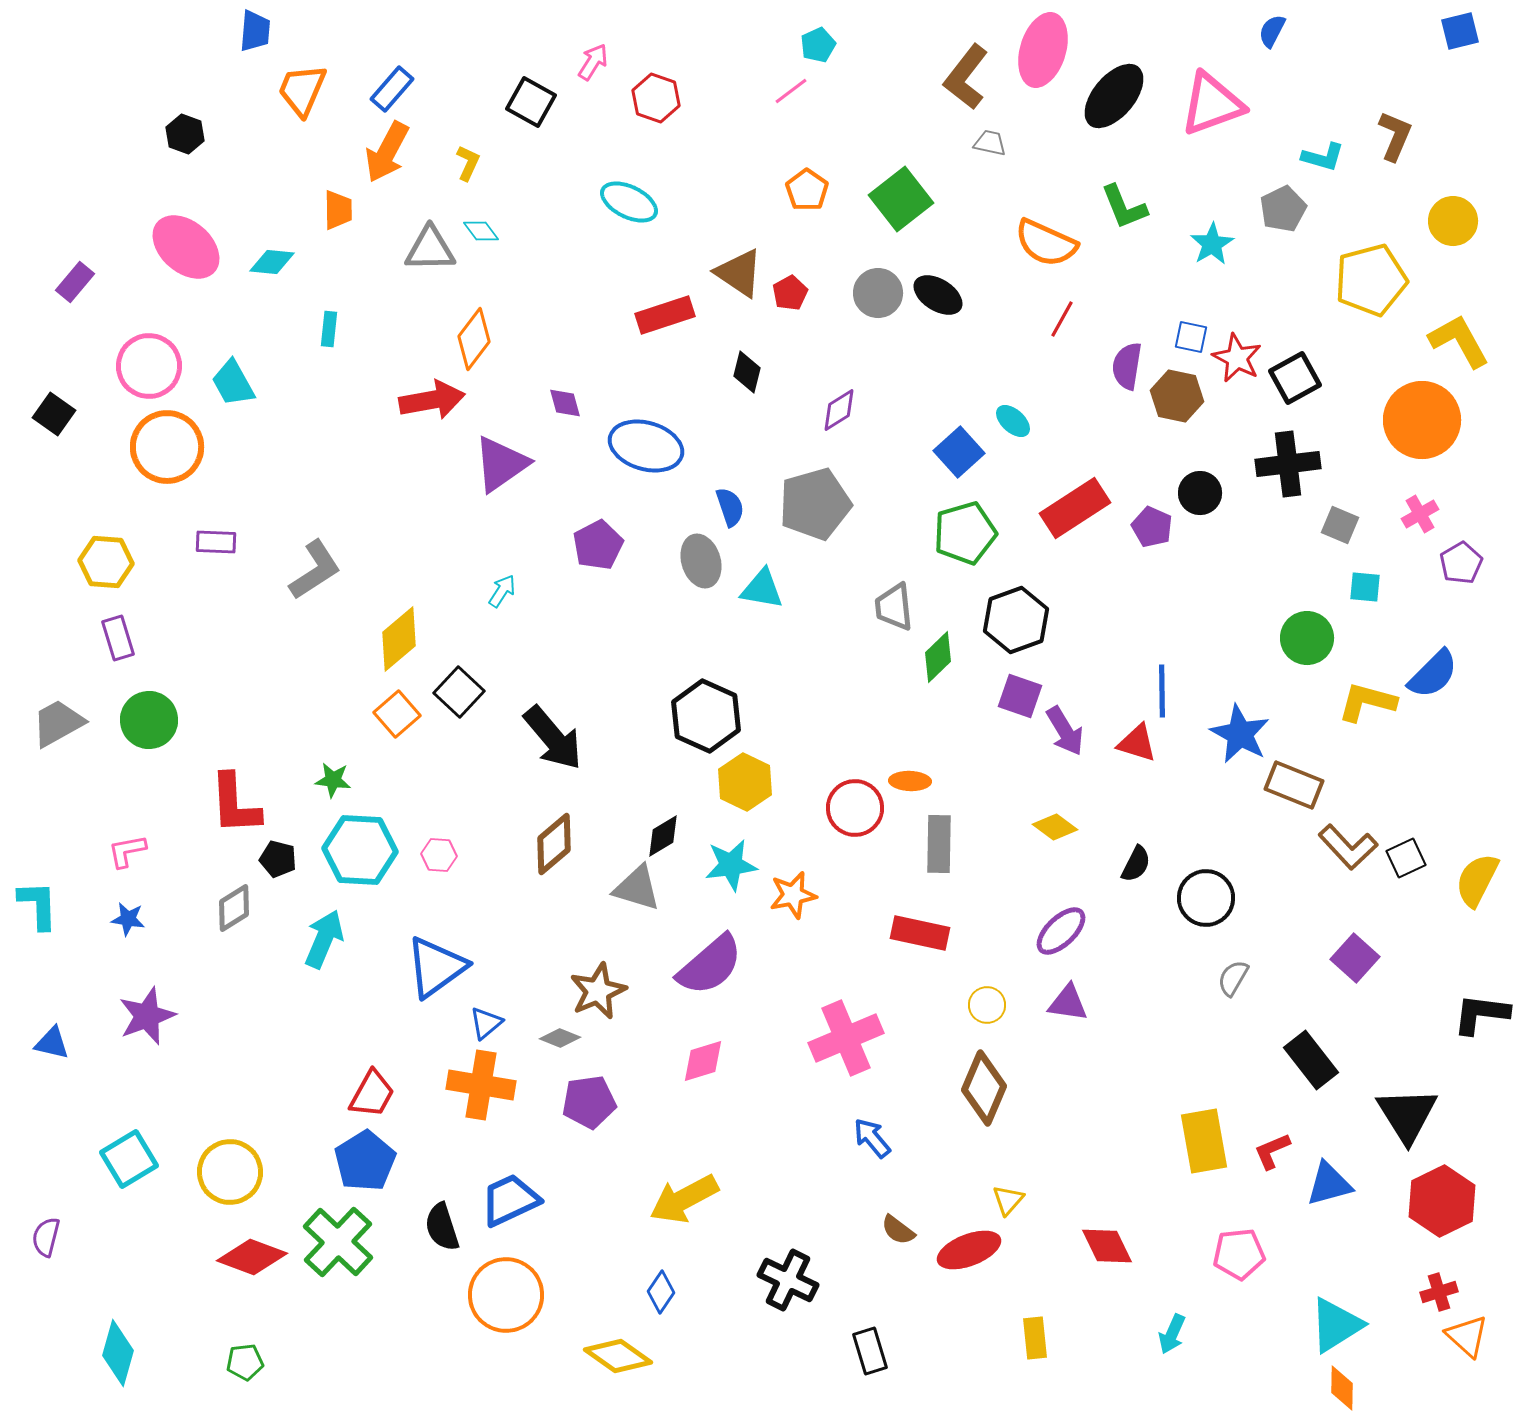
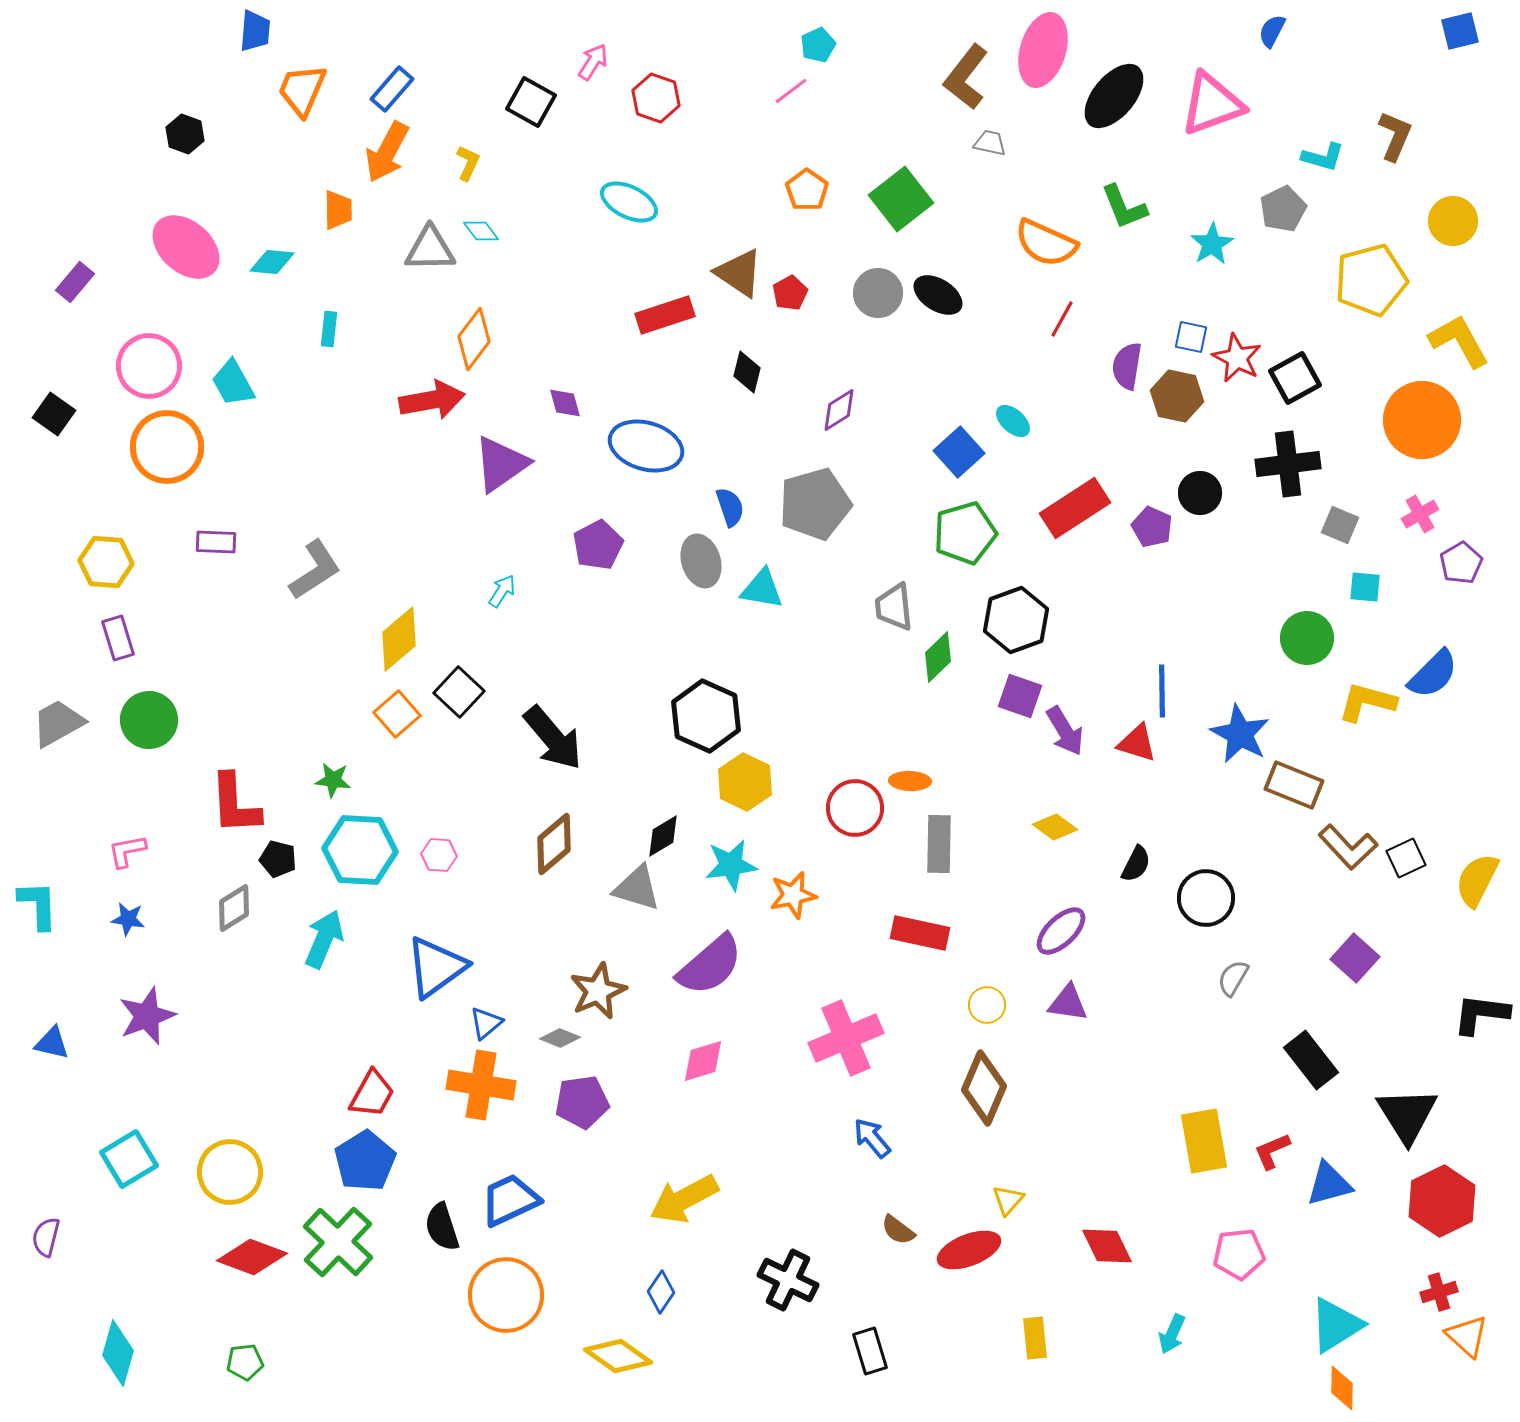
purple pentagon at (589, 1102): moved 7 px left
